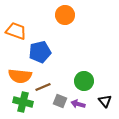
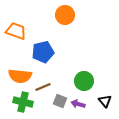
blue pentagon: moved 3 px right
